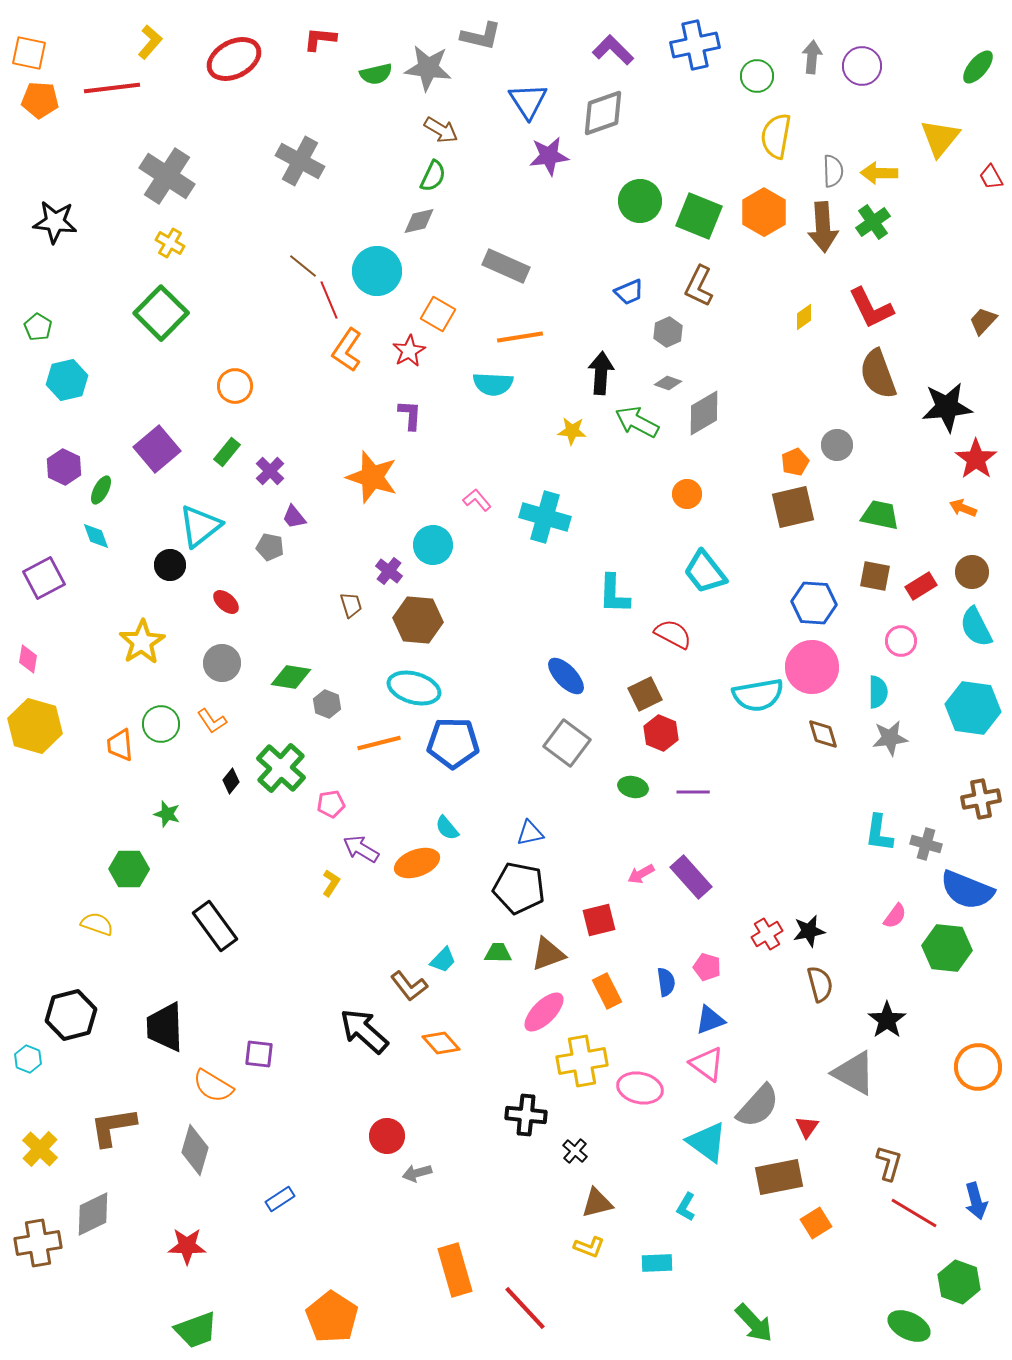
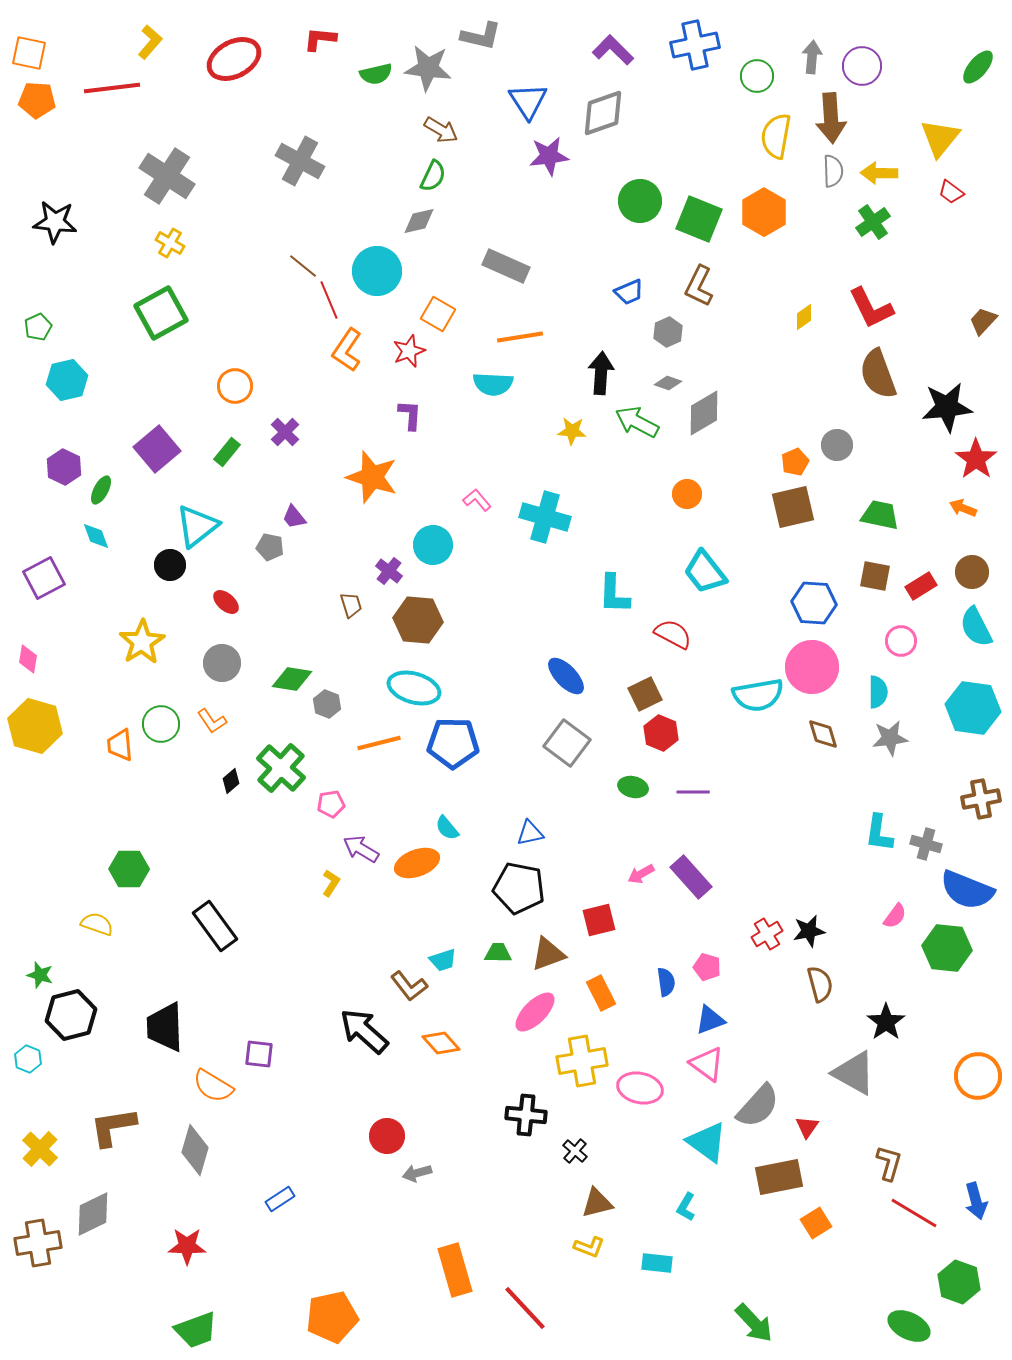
orange pentagon at (40, 100): moved 3 px left
red trapezoid at (991, 177): moved 40 px left, 15 px down; rotated 24 degrees counterclockwise
green square at (699, 216): moved 3 px down
brown arrow at (823, 227): moved 8 px right, 109 px up
green square at (161, 313): rotated 16 degrees clockwise
green pentagon at (38, 327): rotated 16 degrees clockwise
red star at (409, 351): rotated 8 degrees clockwise
purple cross at (270, 471): moved 15 px right, 39 px up
cyan triangle at (200, 526): moved 3 px left
green diamond at (291, 677): moved 1 px right, 2 px down
black diamond at (231, 781): rotated 10 degrees clockwise
green star at (167, 814): moved 127 px left, 161 px down
cyan trapezoid at (443, 960): rotated 28 degrees clockwise
orange rectangle at (607, 991): moved 6 px left, 2 px down
pink ellipse at (544, 1012): moved 9 px left
black star at (887, 1020): moved 1 px left, 2 px down
orange circle at (978, 1067): moved 9 px down
cyan rectangle at (657, 1263): rotated 8 degrees clockwise
orange pentagon at (332, 1317): rotated 27 degrees clockwise
